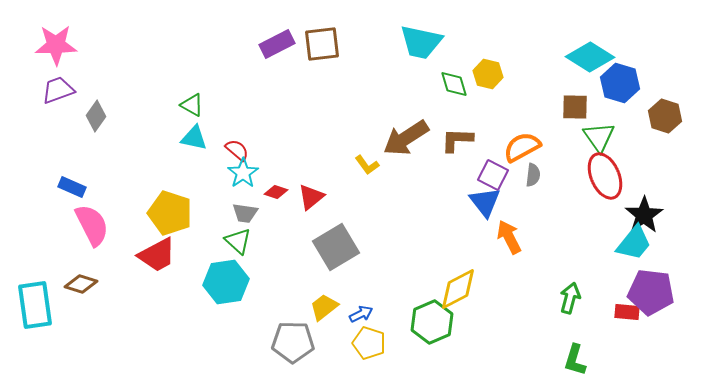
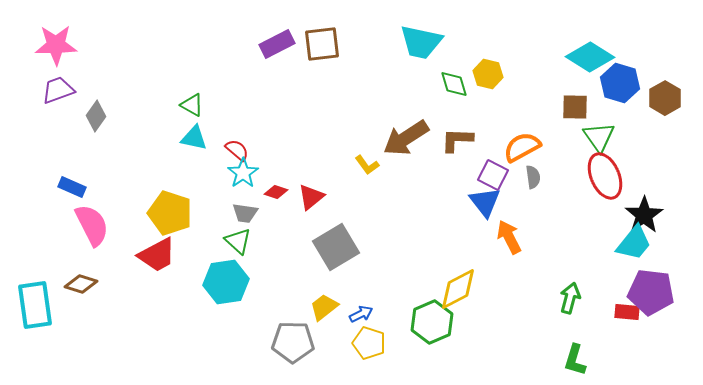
brown hexagon at (665, 116): moved 18 px up; rotated 12 degrees clockwise
gray semicircle at (533, 175): moved 2 px down; rotated 15 degrees counterclockwise
